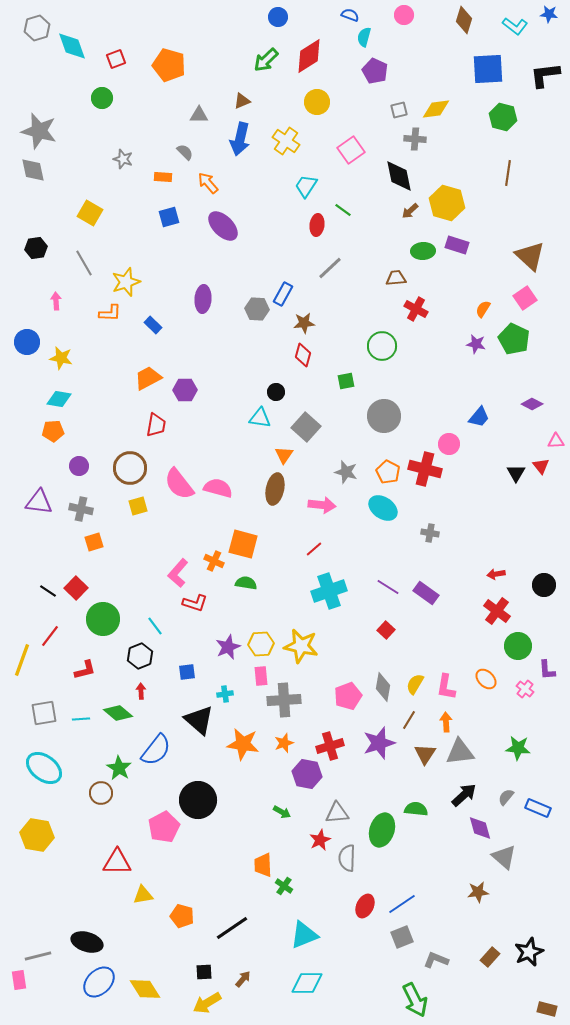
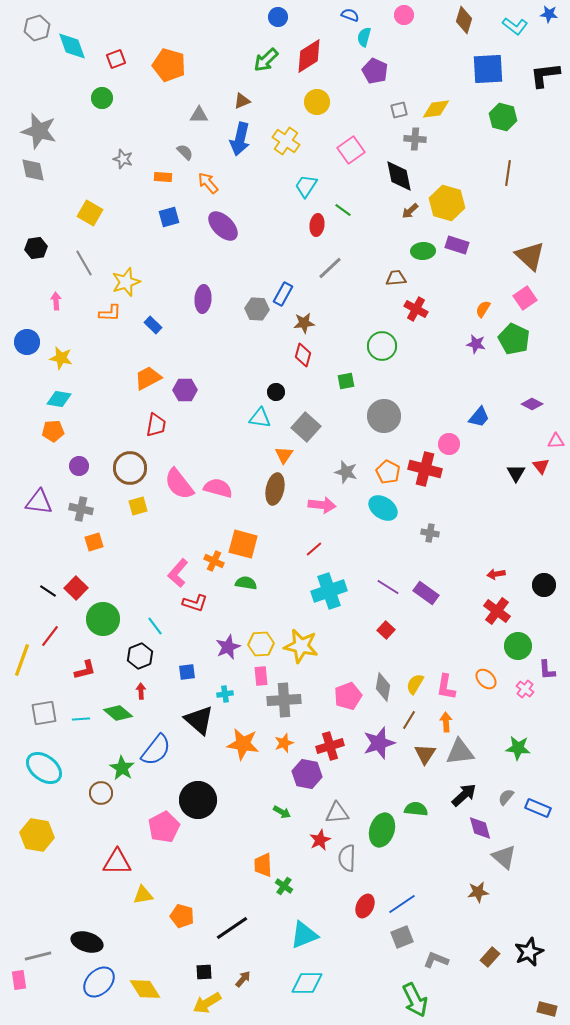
green star at (119, 768): moved 3 px right
